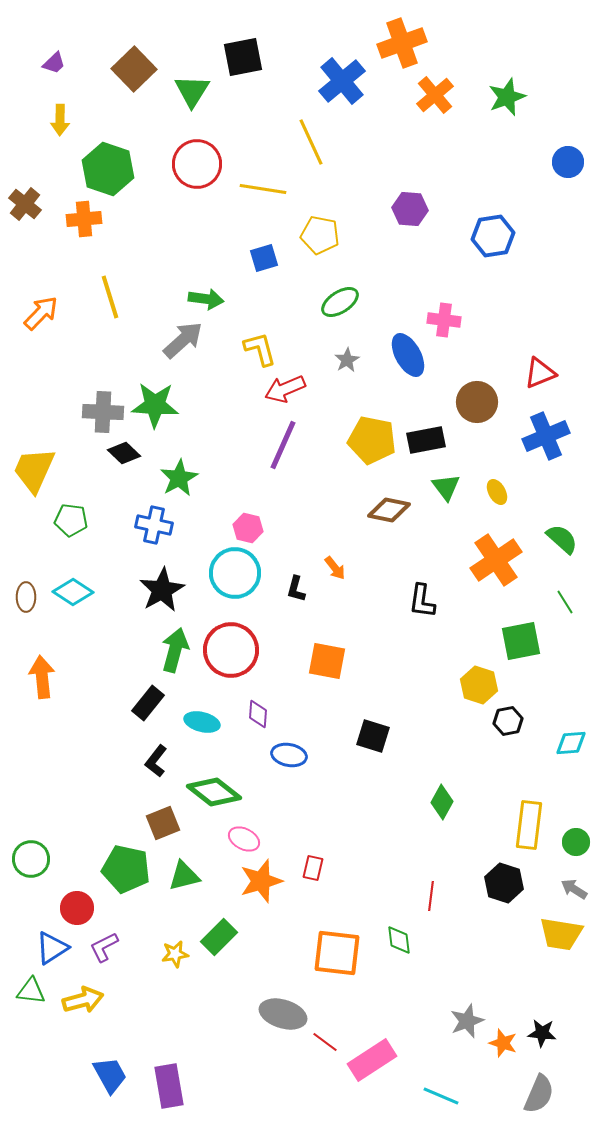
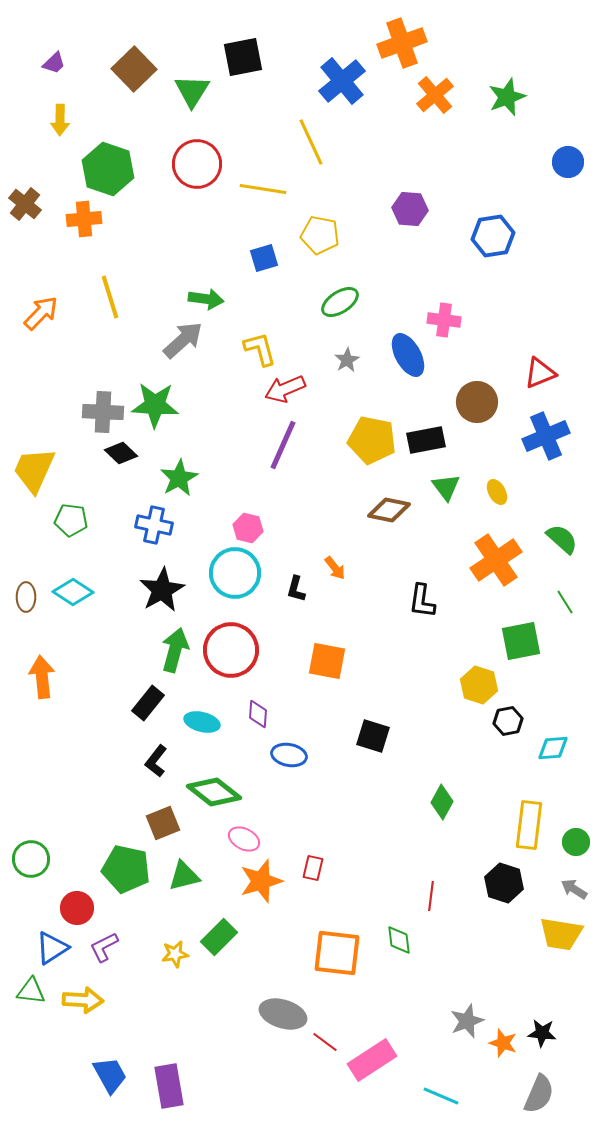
black diamond at (124, 453): moved 3 px left
cyan diamond at (571, 743): moved 18 px left, 5 px down
yellow arrow at (83, 1000): rotated 18 degrees clockwise
